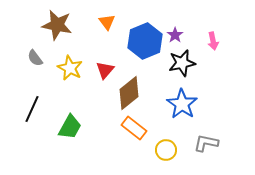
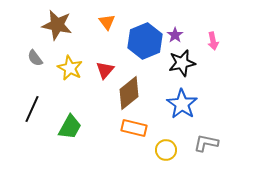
orange rectangle: rotated 25 degrees counterclockwise
